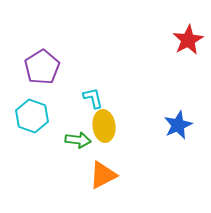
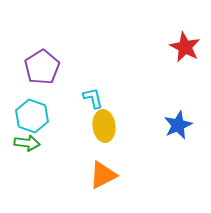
red star: moved 3 px left, 7 px down; rotated 16 degrees counterclockwise
green arrow: moved 51 px left, 3 px down
